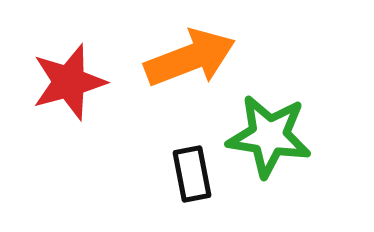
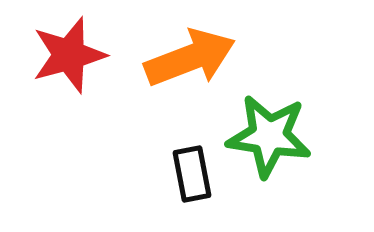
red star: moved 27 px up
